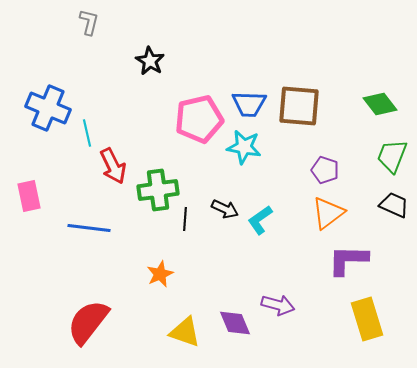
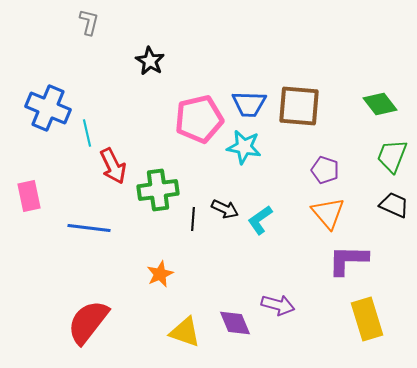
orange triangle: rotated 33 degrees counterclockwise
black line: moved 8 px right
